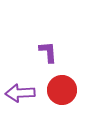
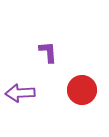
red circle: moved 20 px right
